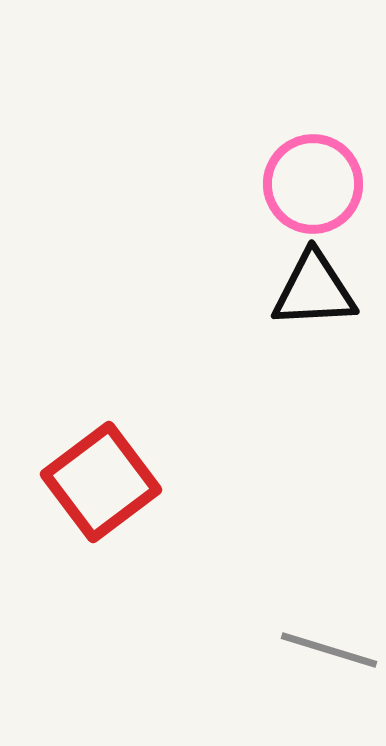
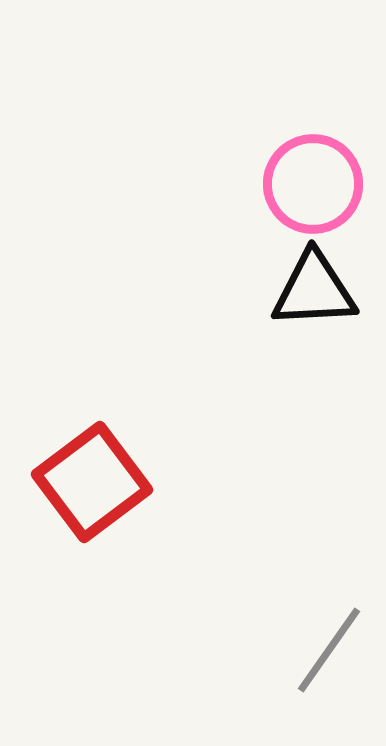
red square: moved 9 px left
gray line: rotated 72 degrees counterclockwise
